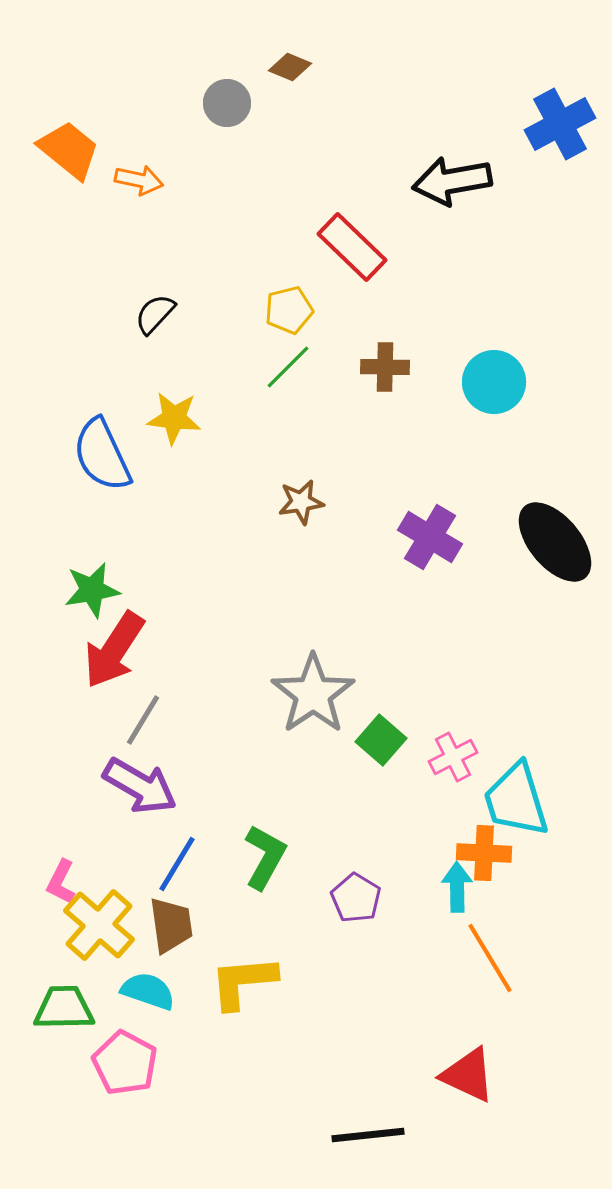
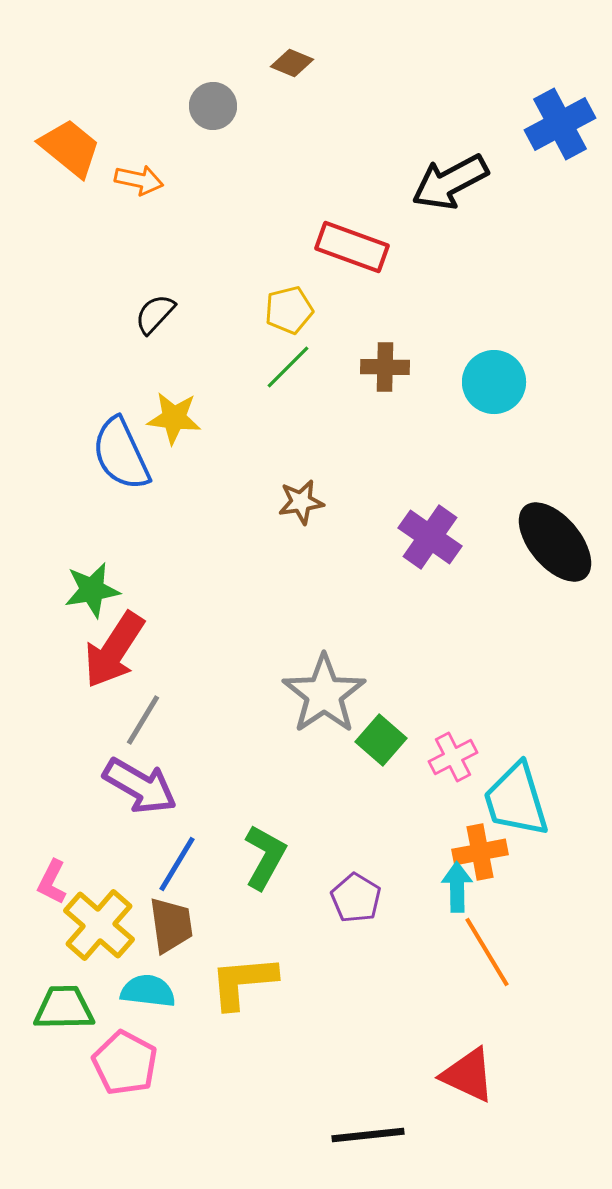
brown diamond: moved 2 px right, 4 px up
gray circle: moved 14 px left, 3 px down
orange trapezoid: moved 1 px right, 2 px up
black arrow: moved 2 px left, 1 px down; rotated 18 degrees counterclockwise
red rectangle: rotated 24 degrees counterclockwise
blue semicircle: moved 19 px right, 1 px up
purple cross: rotated 4 degrees clockwise
gray star: moved 11 px right
orange cross: moved 4 px left, 1 px up; rotated 14 degrees counterclockwise
pink L-shape: moved 9 px left
orange line: moved 3 px left, 6 px up
cyan semicircle: rotated 12 degrees counterclockwise
